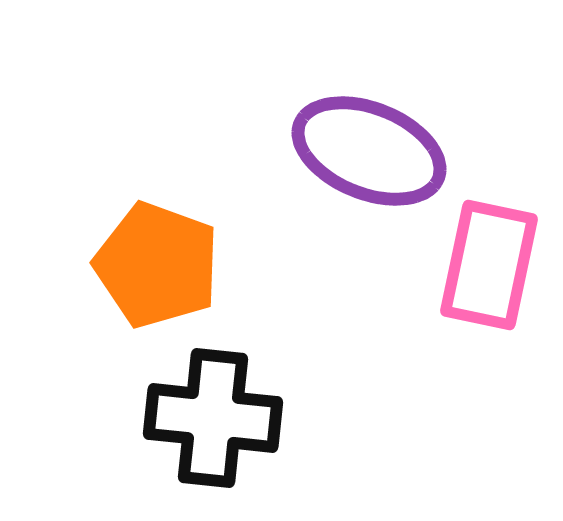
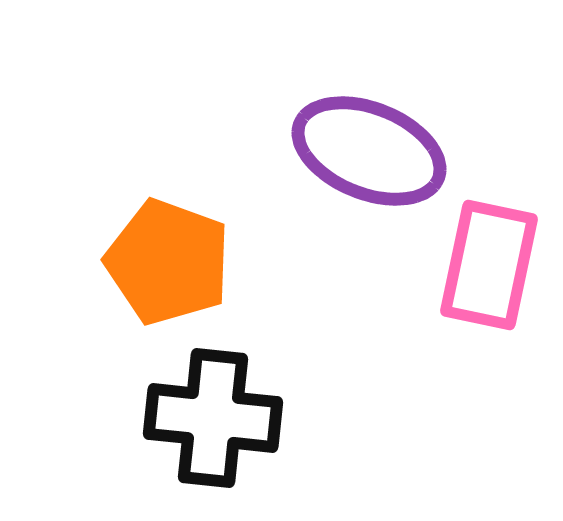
orange pentagon: moved 11 px right, 3 px up
